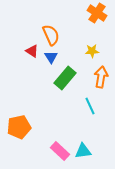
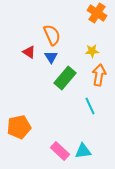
orange semicircle: moved 1 px right
red triangle: moved 3 px left, 1 px down
orange arrow: moved 2 px left, 2 px up
